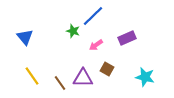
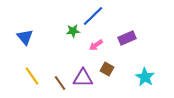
green star: rotated 24 degrees counterclockwise
cyan star: rotated 18 degrees clockwise
